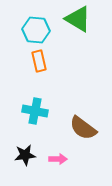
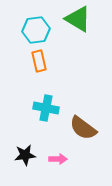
cyan hexagon: rotated 12 degrees counterclockwise
cyan cross: moved 11 px right, 3 px up
